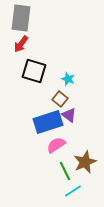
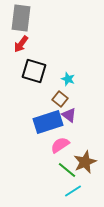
pink semicircle: moved 4 px right
green line: moved 2 px right, 1 px up; rotated 24 degrees counterclockwise
